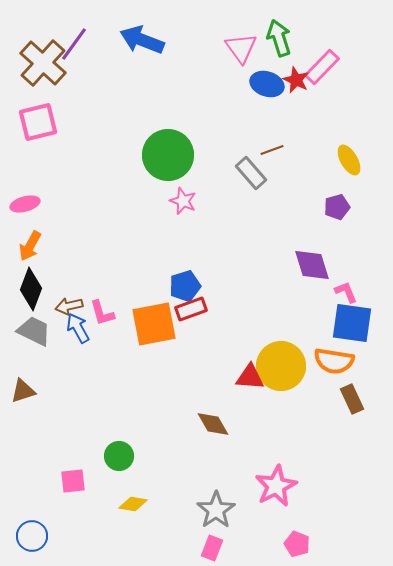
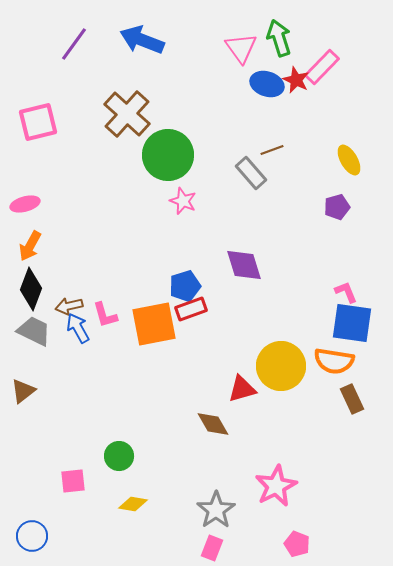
brown cross at (43, 63): moved 84 px right, 51 px down
purple diamond at (312, 265): moved 68 px left
pink L-shape at (102, 313): moved 3 px right, 2 px down
red triangle at (250, 377): moved 8 px left, 12 px down; rotated 20 degrees counterclockwise
brown triangle at (23, 391): rotated 20 degrees counterclockwise
